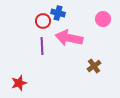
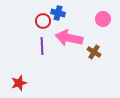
brown cross: moved 14 px up; rotated 24 degrees counterclockwise
